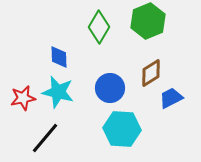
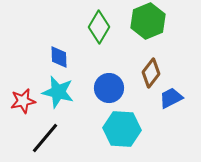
brown diamond: rotated 20 degrees counterclockwise
blue circle: moved 1 px left
red star: moved 3 px down
